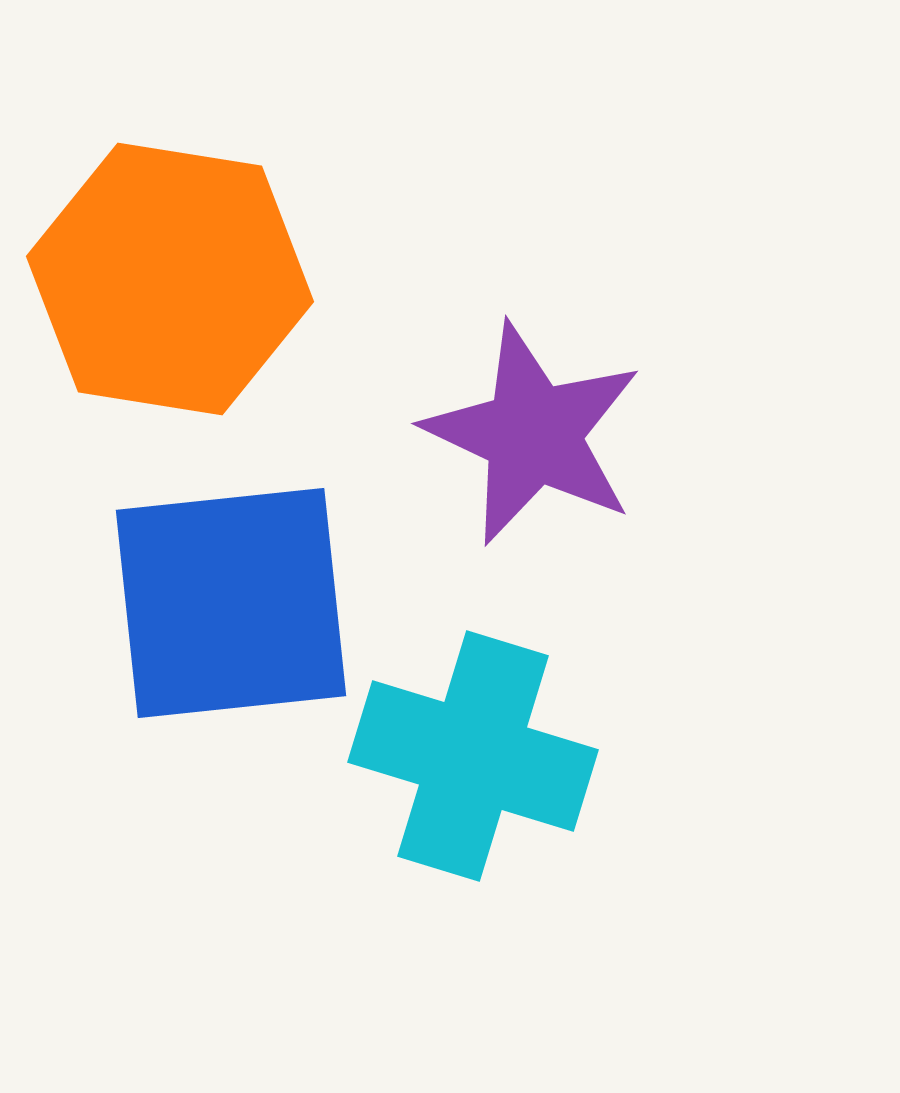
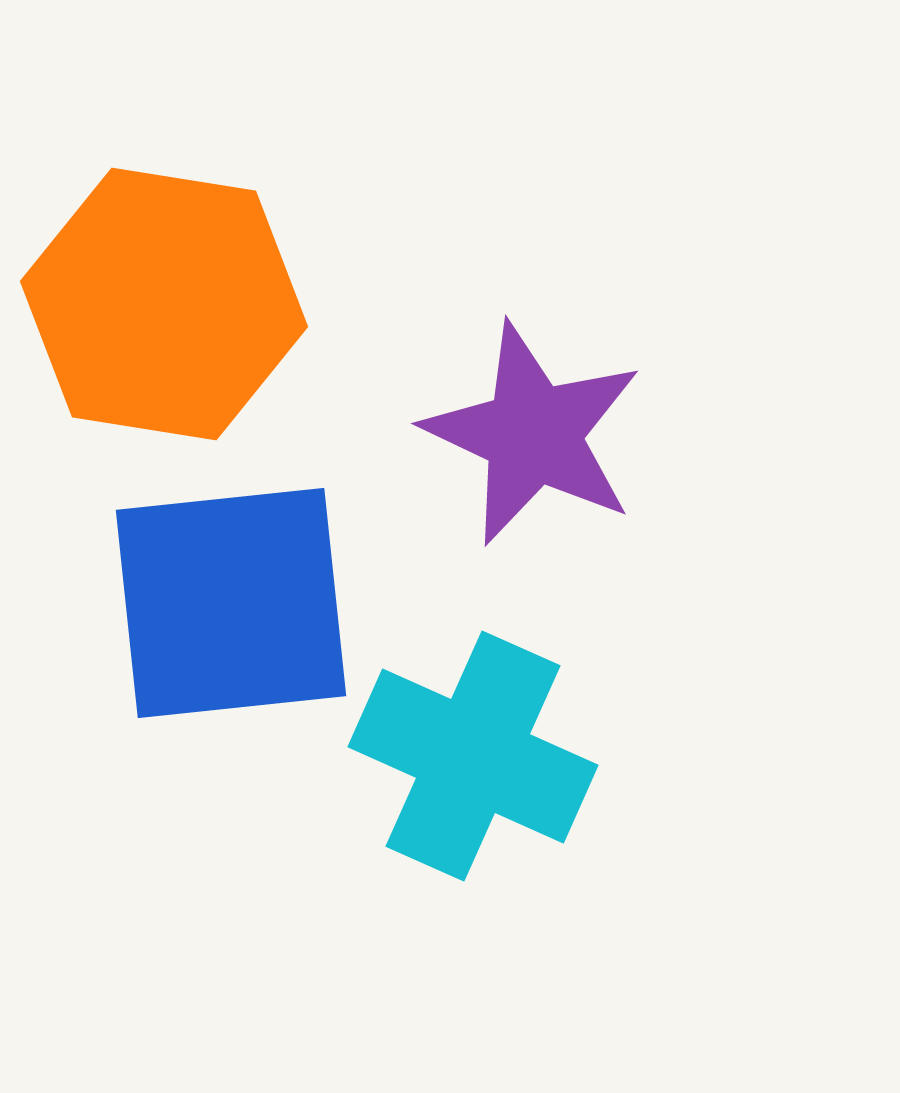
orange hexagon: moved 6 px left, 25 px down
cyan cross: rotated 7 degrees clockwise
